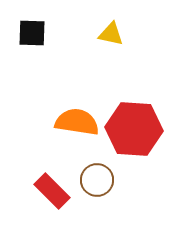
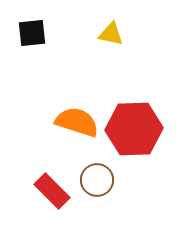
black square: rotated 8 degrees counterclockwise
orange semicircle: rotated 9 degrees clockwise
red hexagon: rotated 6 degrees counterclockwise
